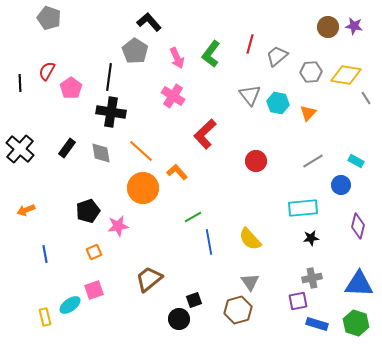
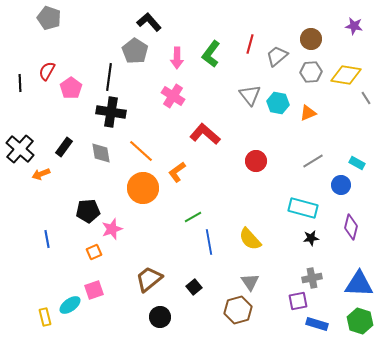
brown circle at (328, 27): moved 17 px left, 12 px down
pink arrow at (177, 58): rotated 25 degrees clockwise
orange triangle at (308, 113): rotated 24 degrees clockwise
red L-shape at (205, 134): rotated 84 degrees clockwise
black rectangle at (67, 148): moved 3 px left, 1 px up
cyan rectangle at (356, 161): moved 1 px right, 2 px down
orange L-shape at (177, 172): rotated 85 degrees counterclockwise
cyan rectangle at (303, 208): rotated 20 degrees clockwise
orange arrow at (26, 210): moved 15 px right, 36 px up
black pentagon at (88, 211): rotated 15 degrees clockwise
pink star at (118, 226): moved 6 px left, 3 px down; rotated 10 degrees counterclockwise
purple diamond at (358, 226): moved 7 px left, 1 px down
blue line at (45, 254): moved 2 px right, 15 px up
black square at (194, 300): moved 13 px up; rotated 21 degrees counterclockwise
black circle at (179, 319): moved 19 px left, 2 px up
green hexagon at (356, 323): moved 4 px right, 2 px up
